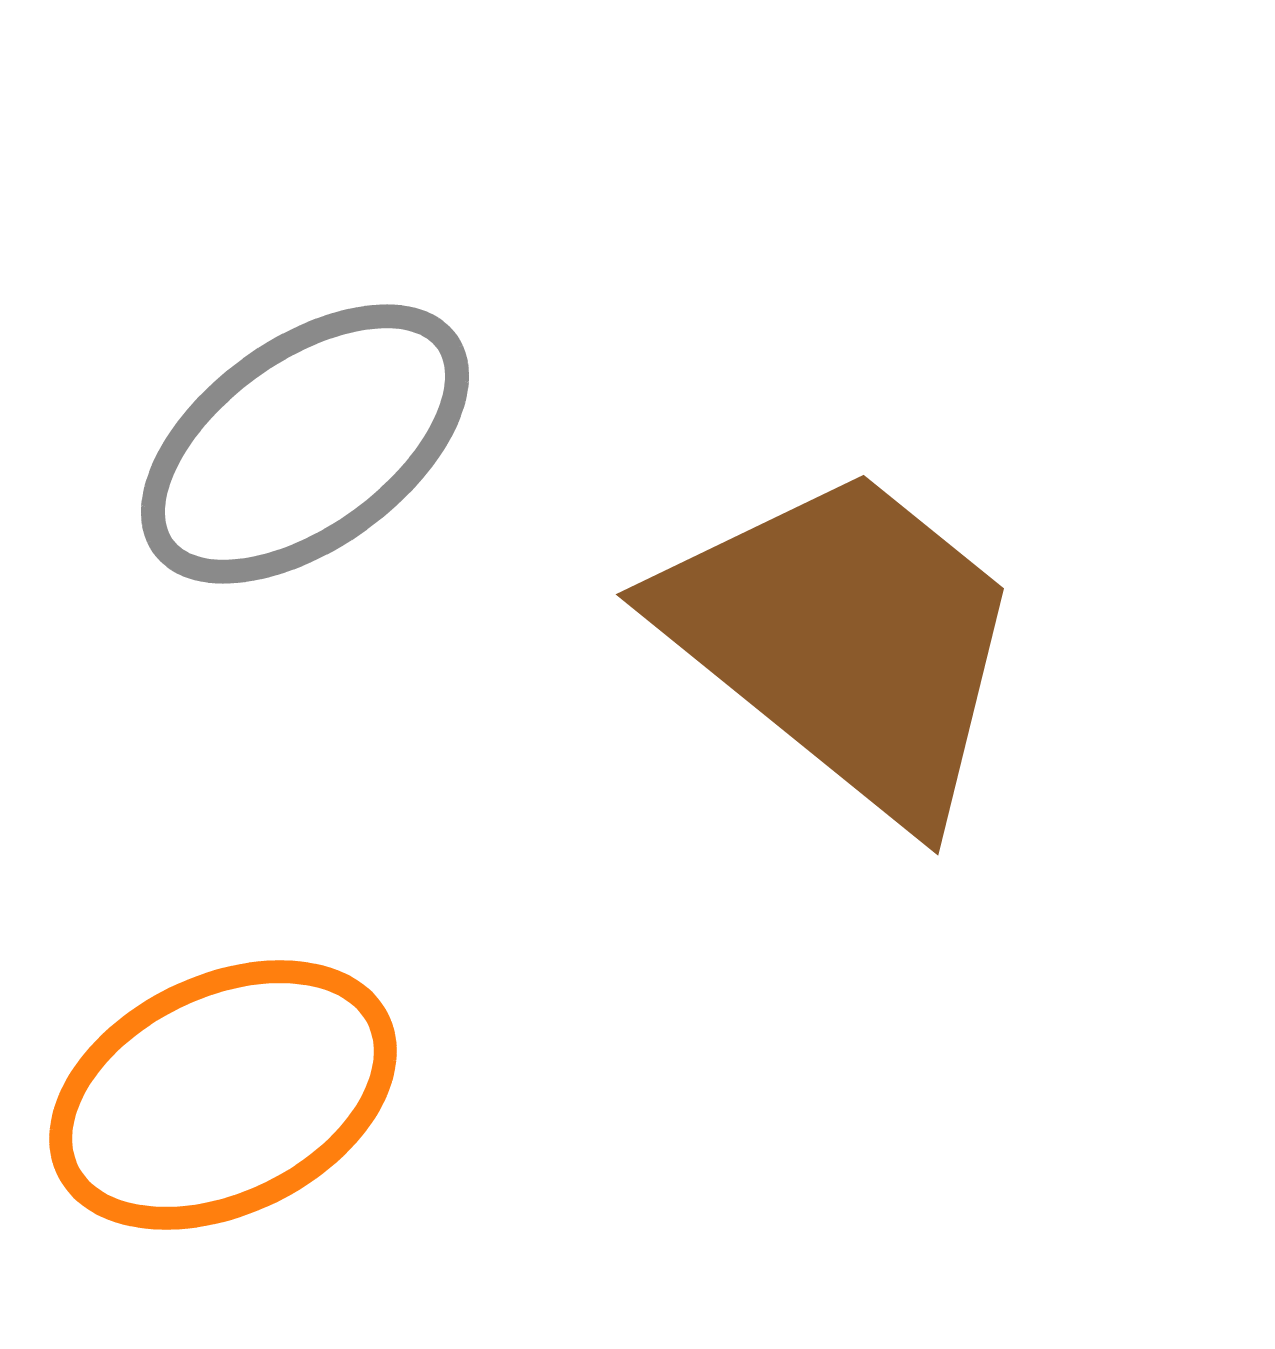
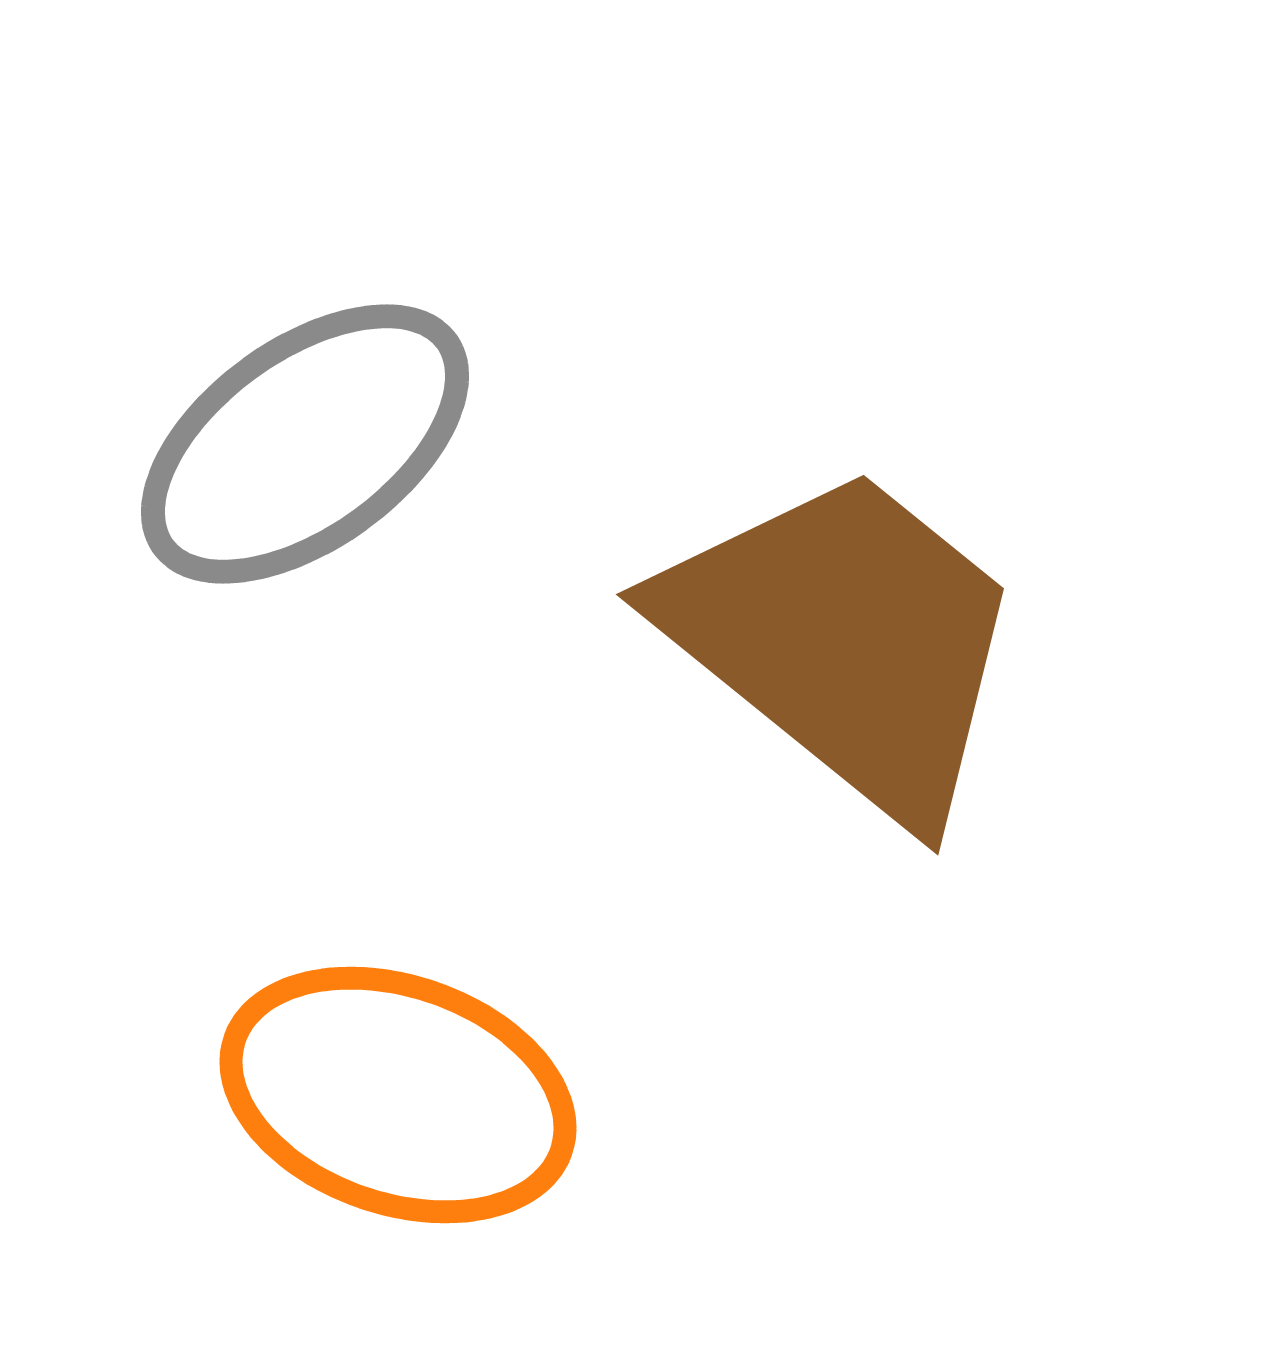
orange ellipse: moved 175 px right; rotated 45 degrees clockwise
